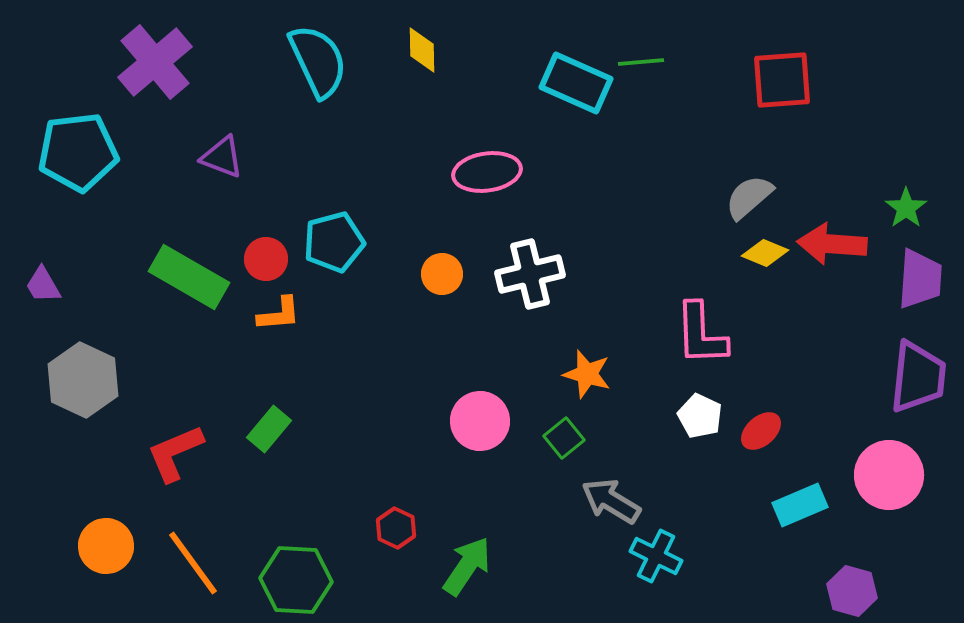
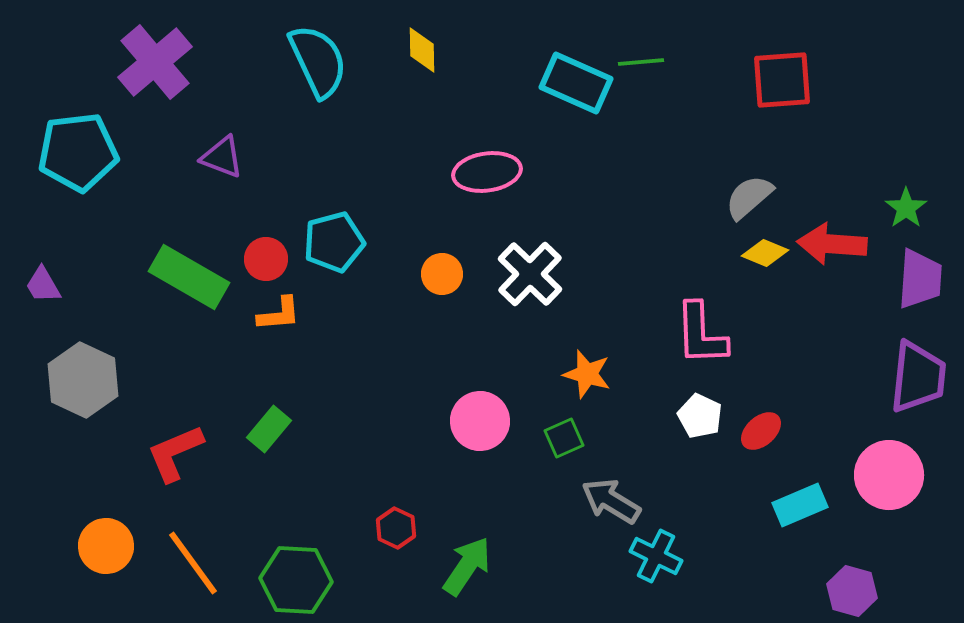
white cross at (530, 274): rotated 32 degrees counterclockwise
green square at (564, 438): rotated 15 degrees clockwise
